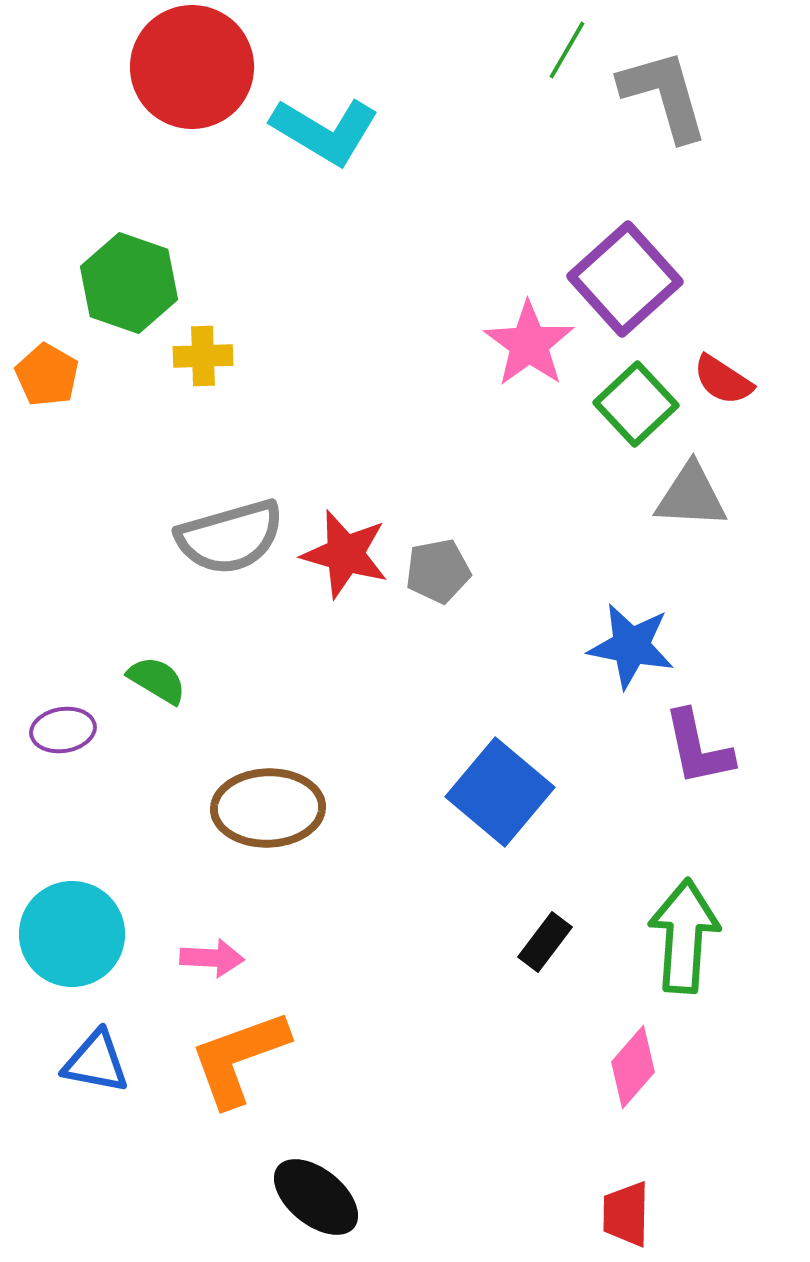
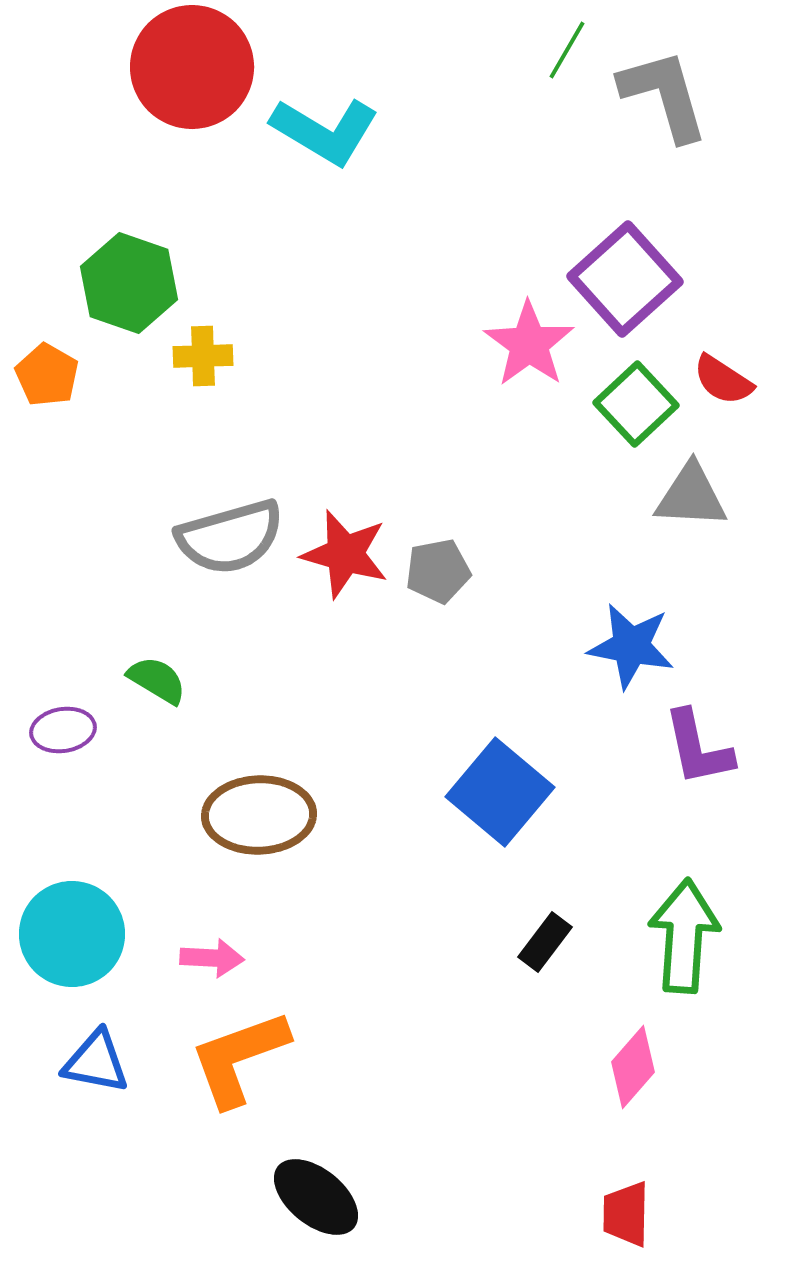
brown ellipse: moved 9 px left, 7 px down
